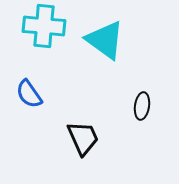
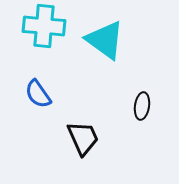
blue semicircle: moved 9 px right
